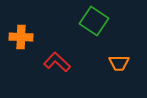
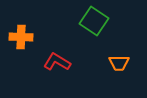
red L-shape: rotated 12 degrees counterclockwise
